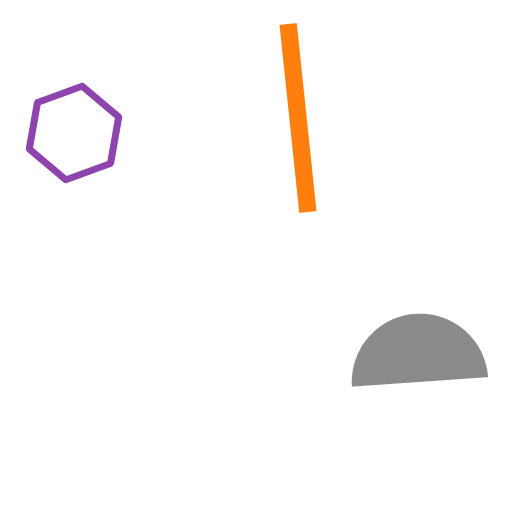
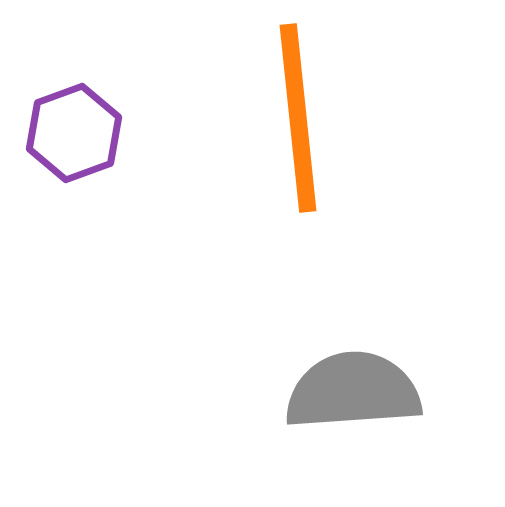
gray semicircle: moved 65 px left, 38 px down
